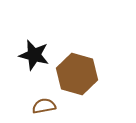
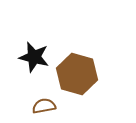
black star: moved 2 px down
